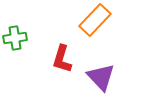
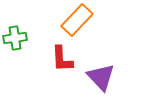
orange rectangle: moved 18 px left
red L-shape: rotated 20 degrees counterclockwise
